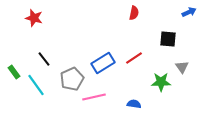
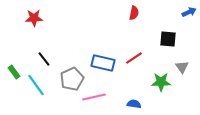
red star: rotated 18 degrees counterclockwise
blue rectangle: rotated 45 degrees clockwise
